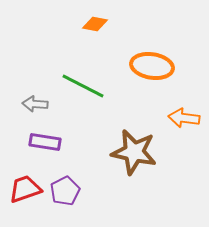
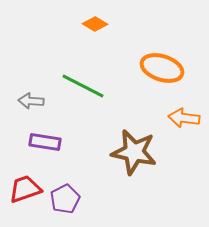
orange diamond: rotated 20 degrees clockwise
orange ellipse: moved 10 px right, 2 px down; rotated 9 degrees clockwise
gray arrow: moved 4 px left, 3 px up
purple pentagon: moved 8 px down
